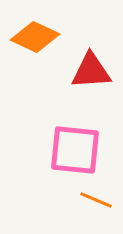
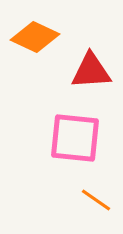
pink square: moved 12 px up
orange line: rotated 12 degrees clockwise
